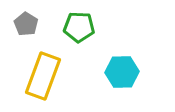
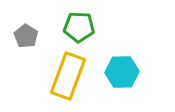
gray pentagon: moved 12 px down
yellow rectangle: moved 25 px right
